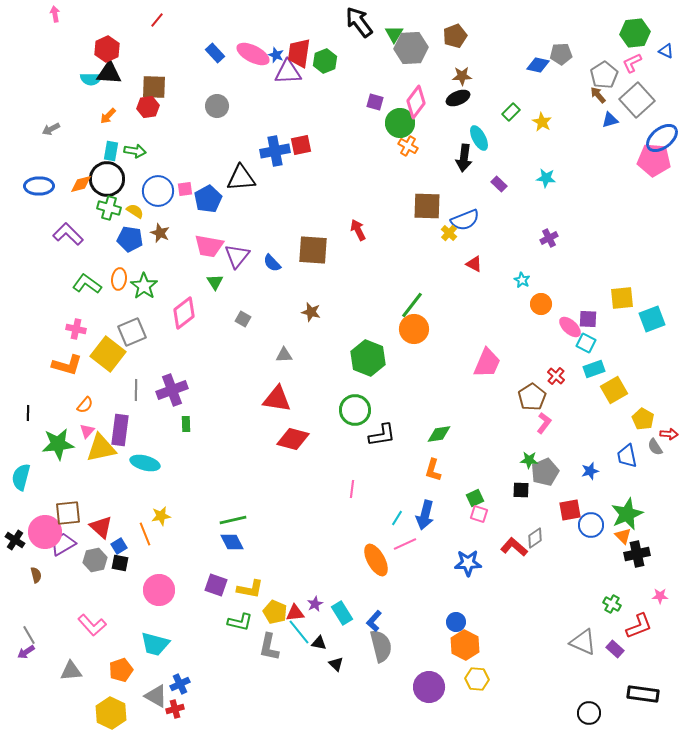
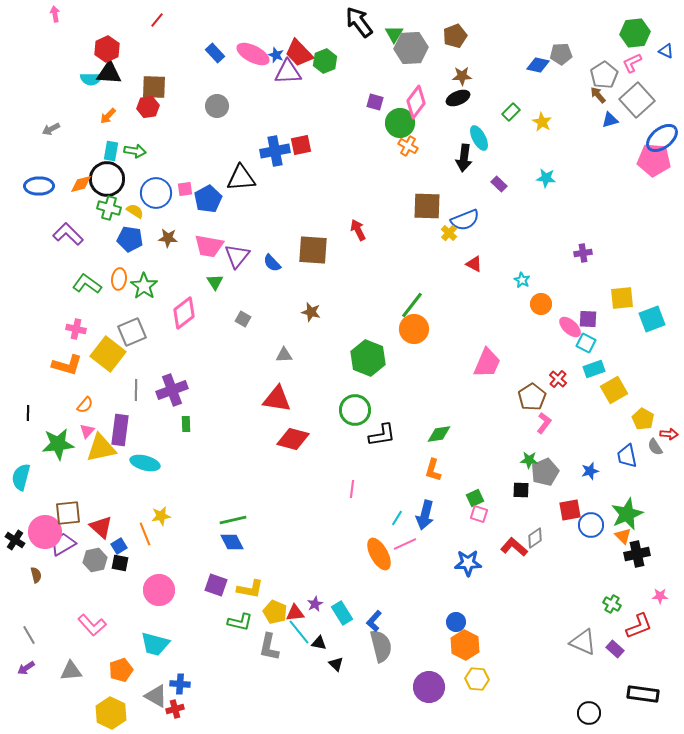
red trapezoid at (299, 53): rotated 52 degrees counterclockwise
blue circle at (158, 191): moved 2 px left, 2 px down
brown star at (160, 233): moved 8 px right, 5 px down; rotated 18 degrees counterclockwise
purple cross at (549, 238): moved 34 px right, 15 px down; rotated 18 degrees clockwise
red cross at (556, 376): moved 2 px right, 3 px down
orange ellipse at (376, 560): moved 3 px right, 6 px up
purple arrow at (26, 652): moved 16 px down
blue cross at (180, 684): rotated 30 degrees clockwise
